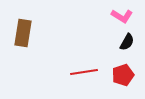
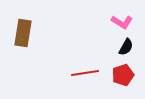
pink L-shape: moved 6 px down
black semicircle: moved 1 px left, 5 px down
red line: moved 1 px right, 1 px down
